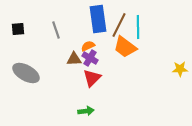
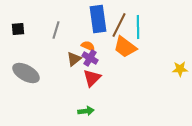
gray line: rotated 36 degrees clockwise
orange semicircle: rotated 48 degrees clockwise
brown triangle: rotated 35 degrees counterclockwise
